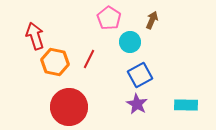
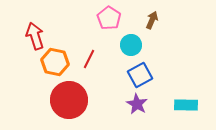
cyan circle: moved 1 px right, 3 px down
red circle: moved 7 px up
